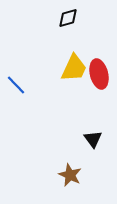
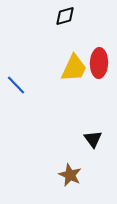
black diamond: moved 3 px left, 2 px up
red ellipse: moved 11 px up; rotated 16 degrees clockwise
